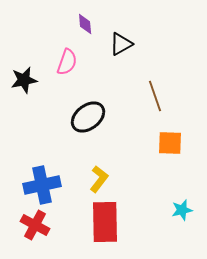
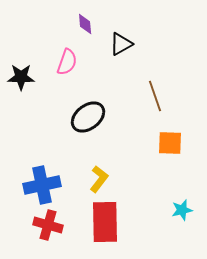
black star: moved 3 px left, 3 px up; rotated 12 degrees clockwise
red cross: moved 13 px right; rotated 12 degrees counterclockwise
